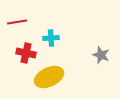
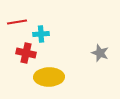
cyan cross: moved 10 px left, 4 px up
gray star: moved 1 px left, 2 px up
yellow ellipse: rotated 24 degrees clockwise
